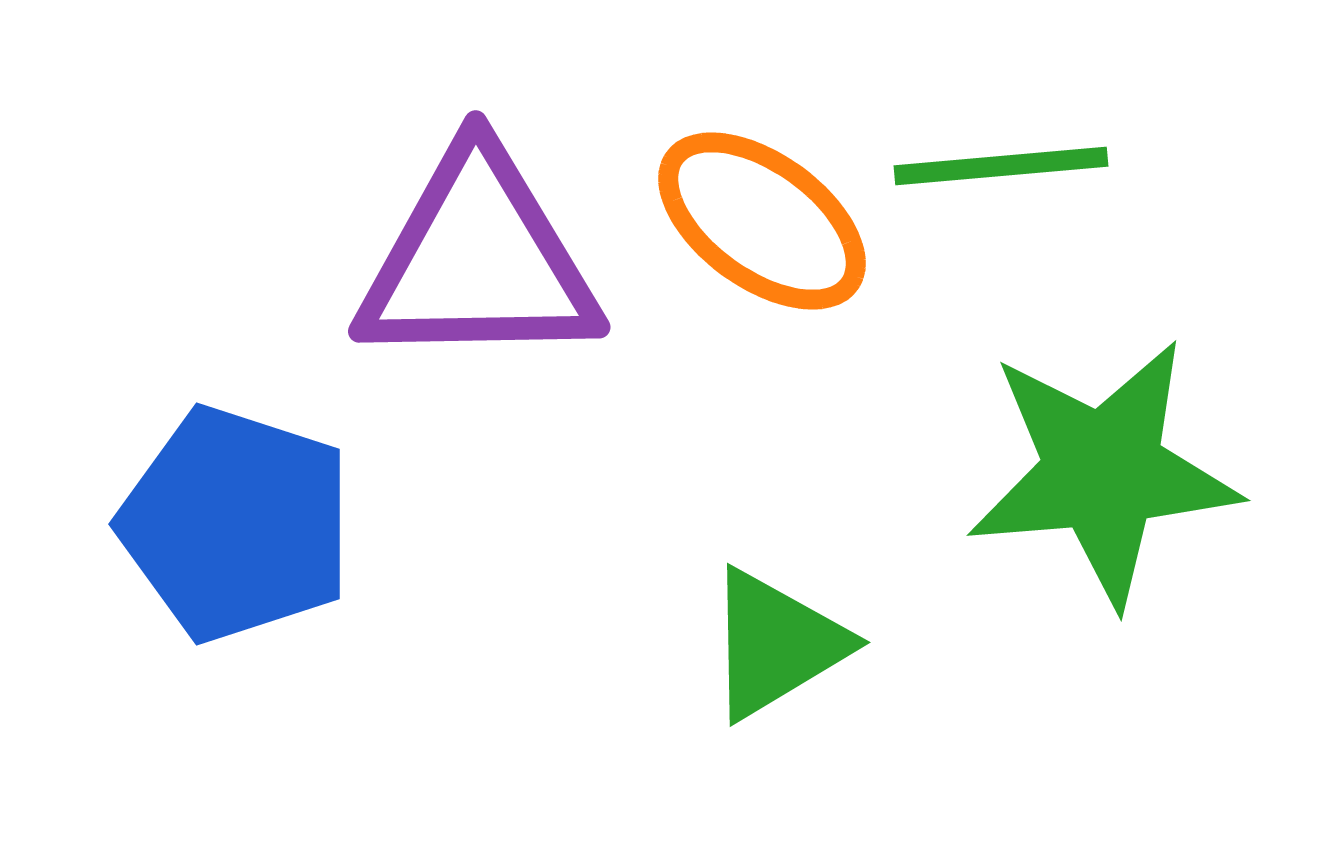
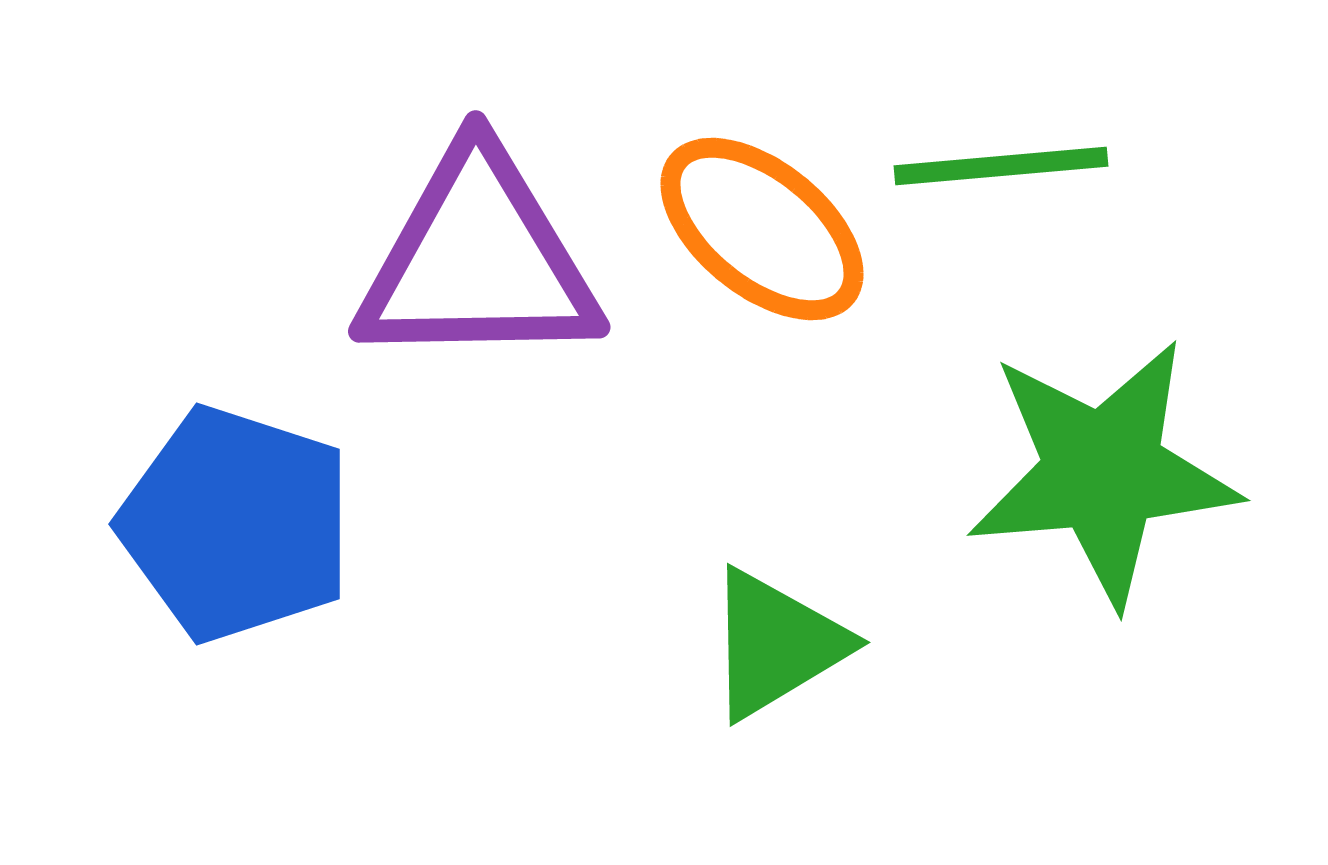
orange ellipse: moved 8 px down; rotated 3 degrees clockwise
